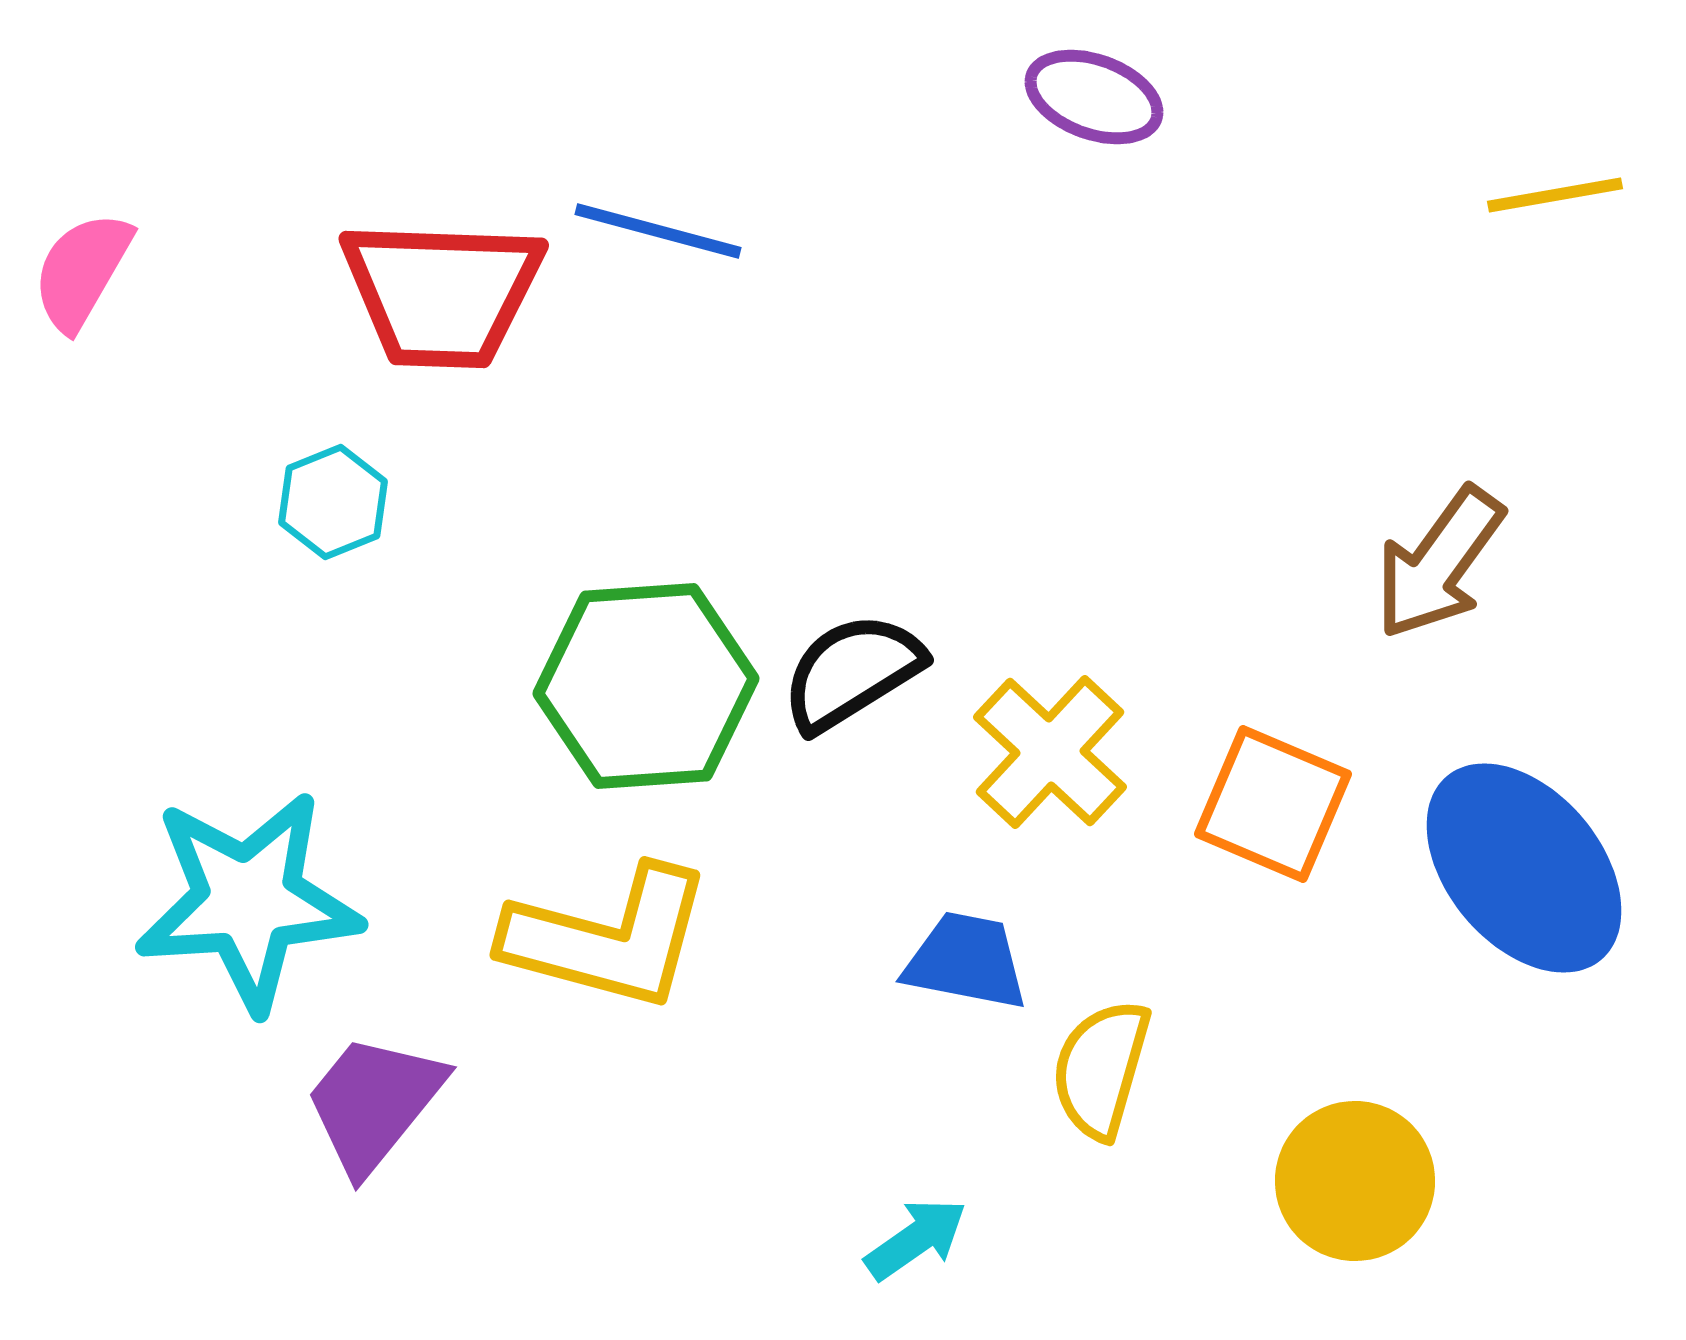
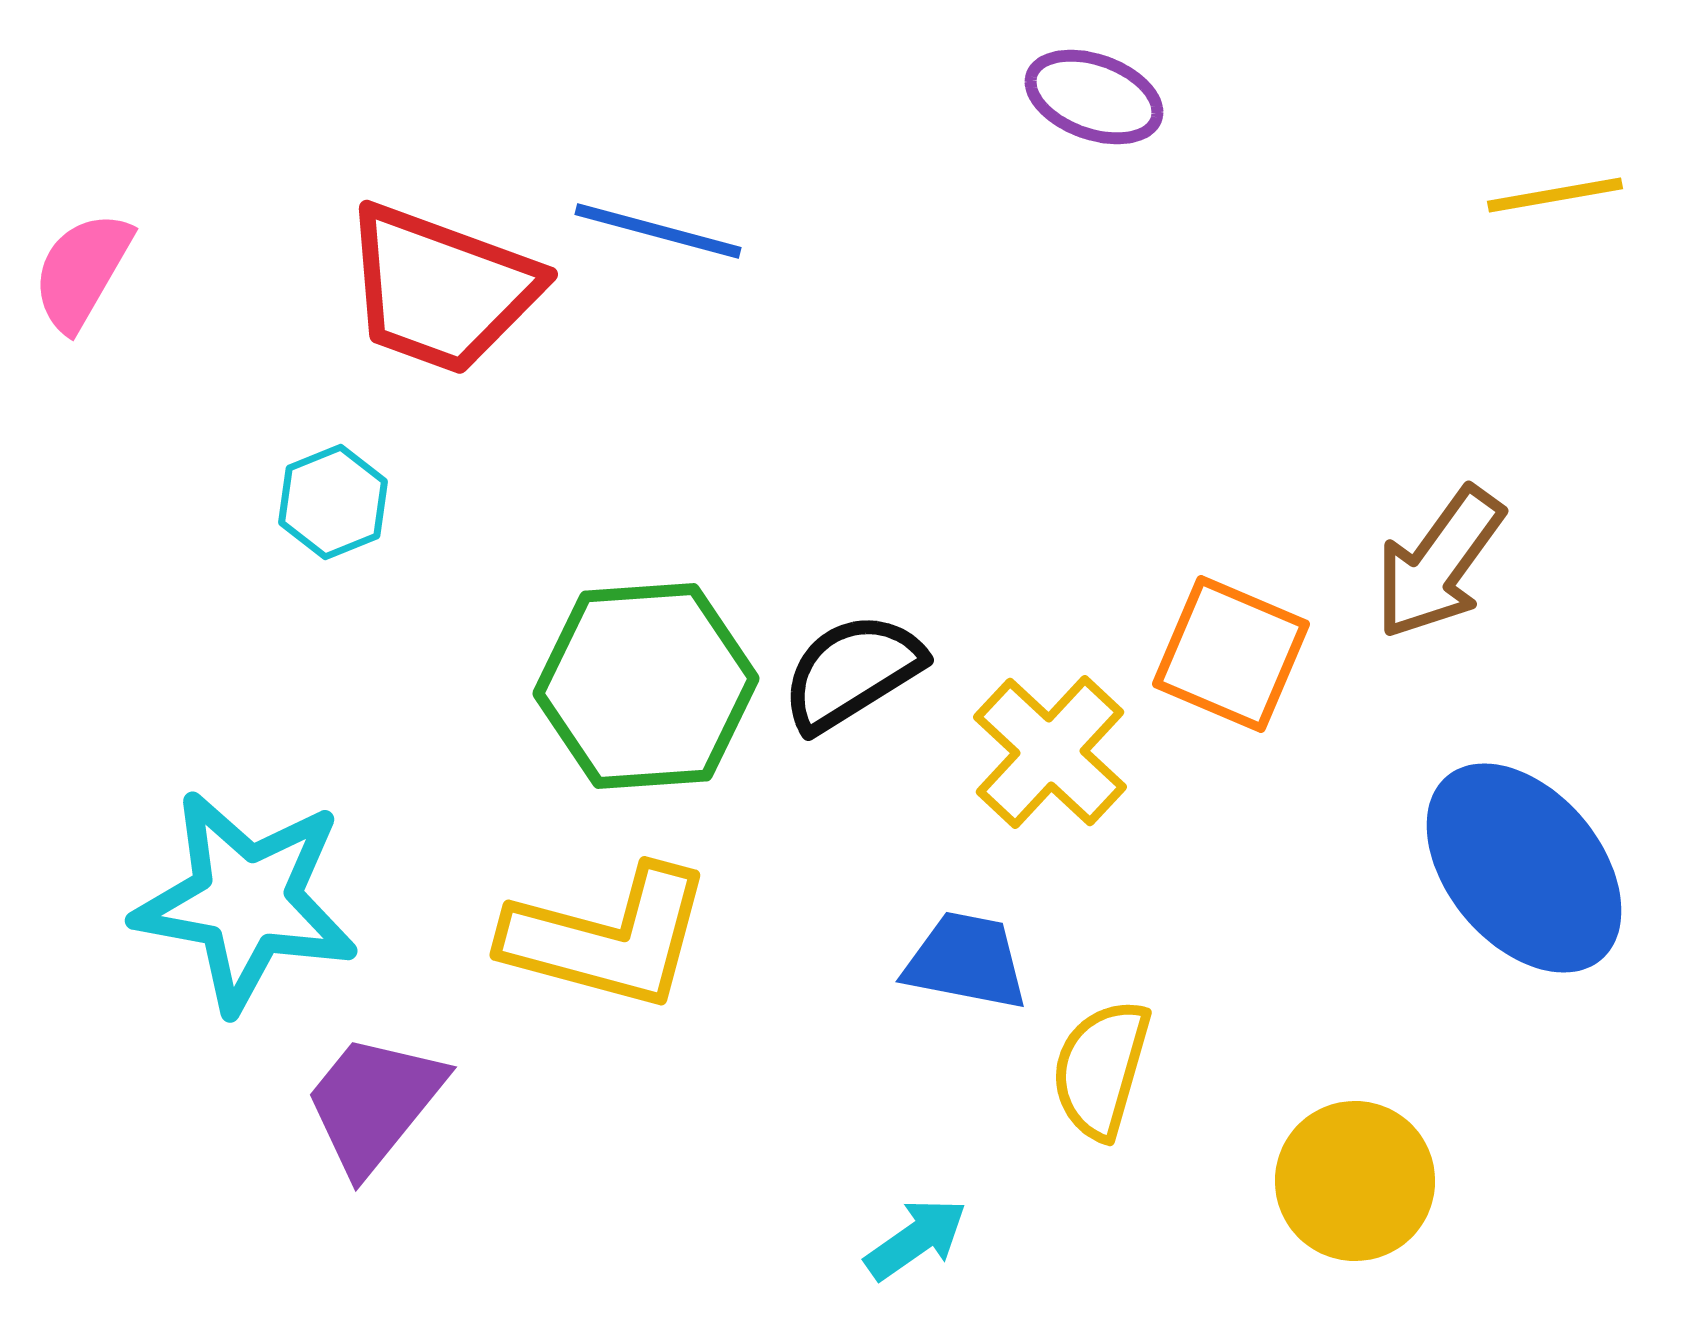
red trapezoid: moved 1 px left, 4 px up; rotated 18 degrees clockwise
orange square: moved 42 px left, 150 px up
cyan star: moved 2 px left; rotated 14 degrees clockwise
